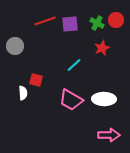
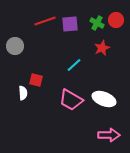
white ellipse: rotated 20 degrees clockwise
